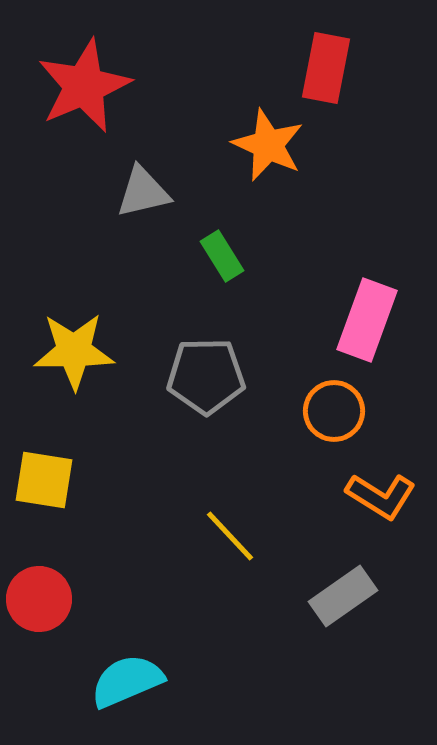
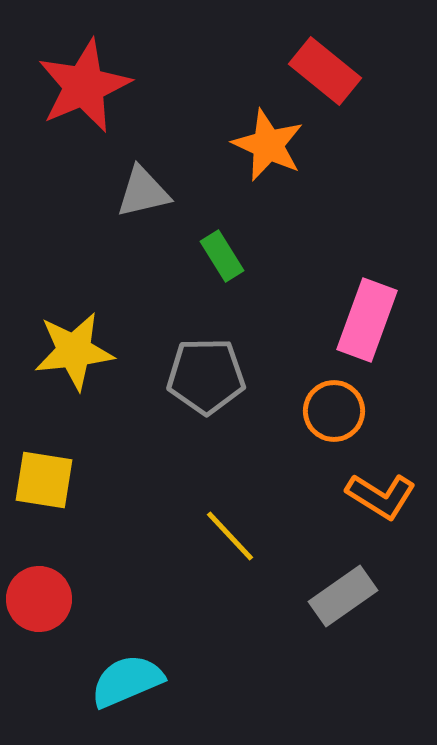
red rectangle: moved 1 px left, 3 px down; rotated 62 degrees counterclockwise
yellow star: rotated 6 degrees counterclockwise
